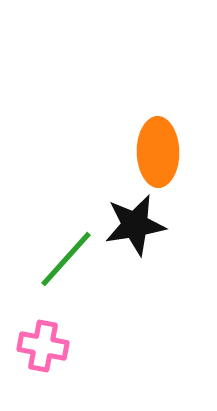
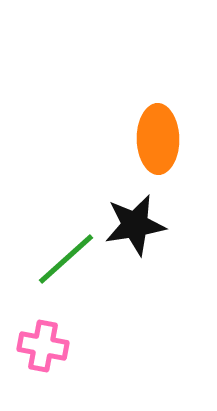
orange ellipse: moved 13 px up
green line: rotated 6 degrees clockwise
